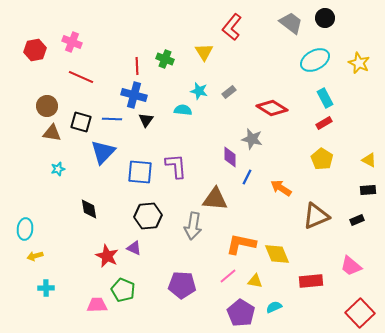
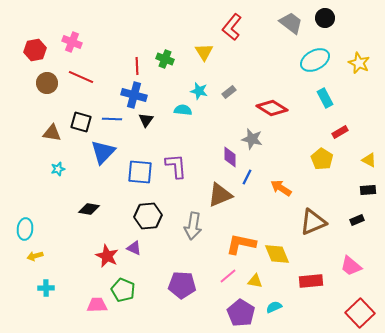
brown circle at (47, 106): moved 23 px up
red rectangle at (324, 123): moved 16 px right, 9 px down
brown triangle at (215, 199): moved 5 px right, 4 px up; rotated 28 degrees counterclockwise
black diamond at (89, 209): rotated 70 degrees counterclockwise
brown triangle at (316, 216): moved 3 px left, 6 px down
